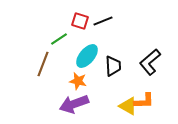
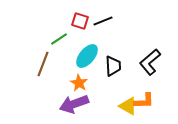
orange star: moved 1 px right, 2 px down; rotated 18 degrees clockwise
